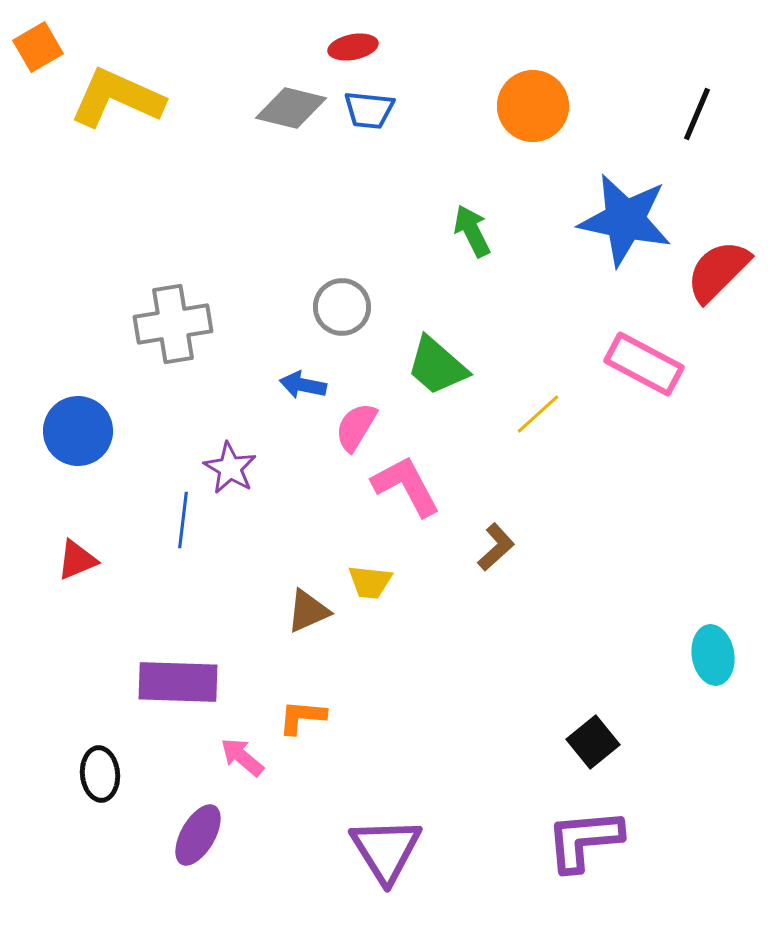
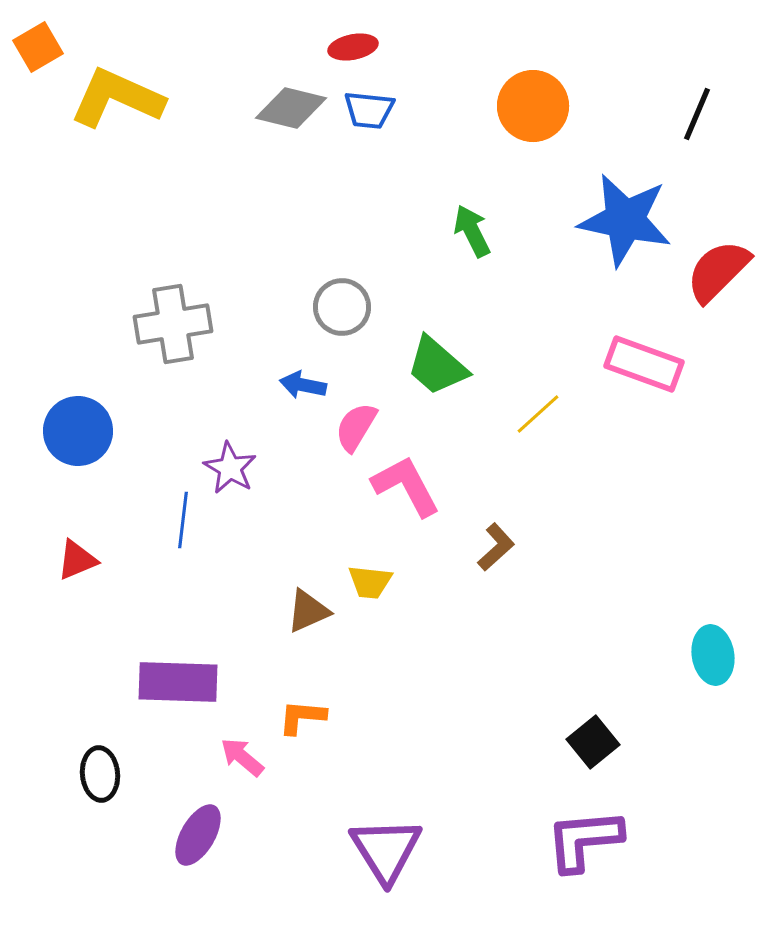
pink rectangle: rotated 8 degrees counterclockwise
